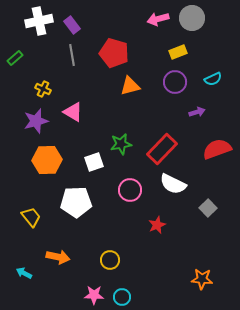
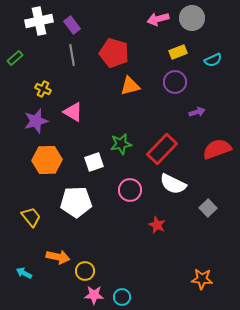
cyan semicircle: moved 19 px up
red star: rotated 24 degrees counterclockwise
yellow circle: moved 25 px left, 11 px down
